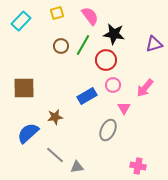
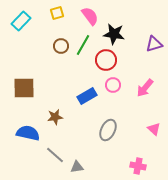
pink triangle: moved 30 px right, 21 px down; rotated 16 degrees counterclockwise
blue semicircle: rotated 55 degrees clockwise
